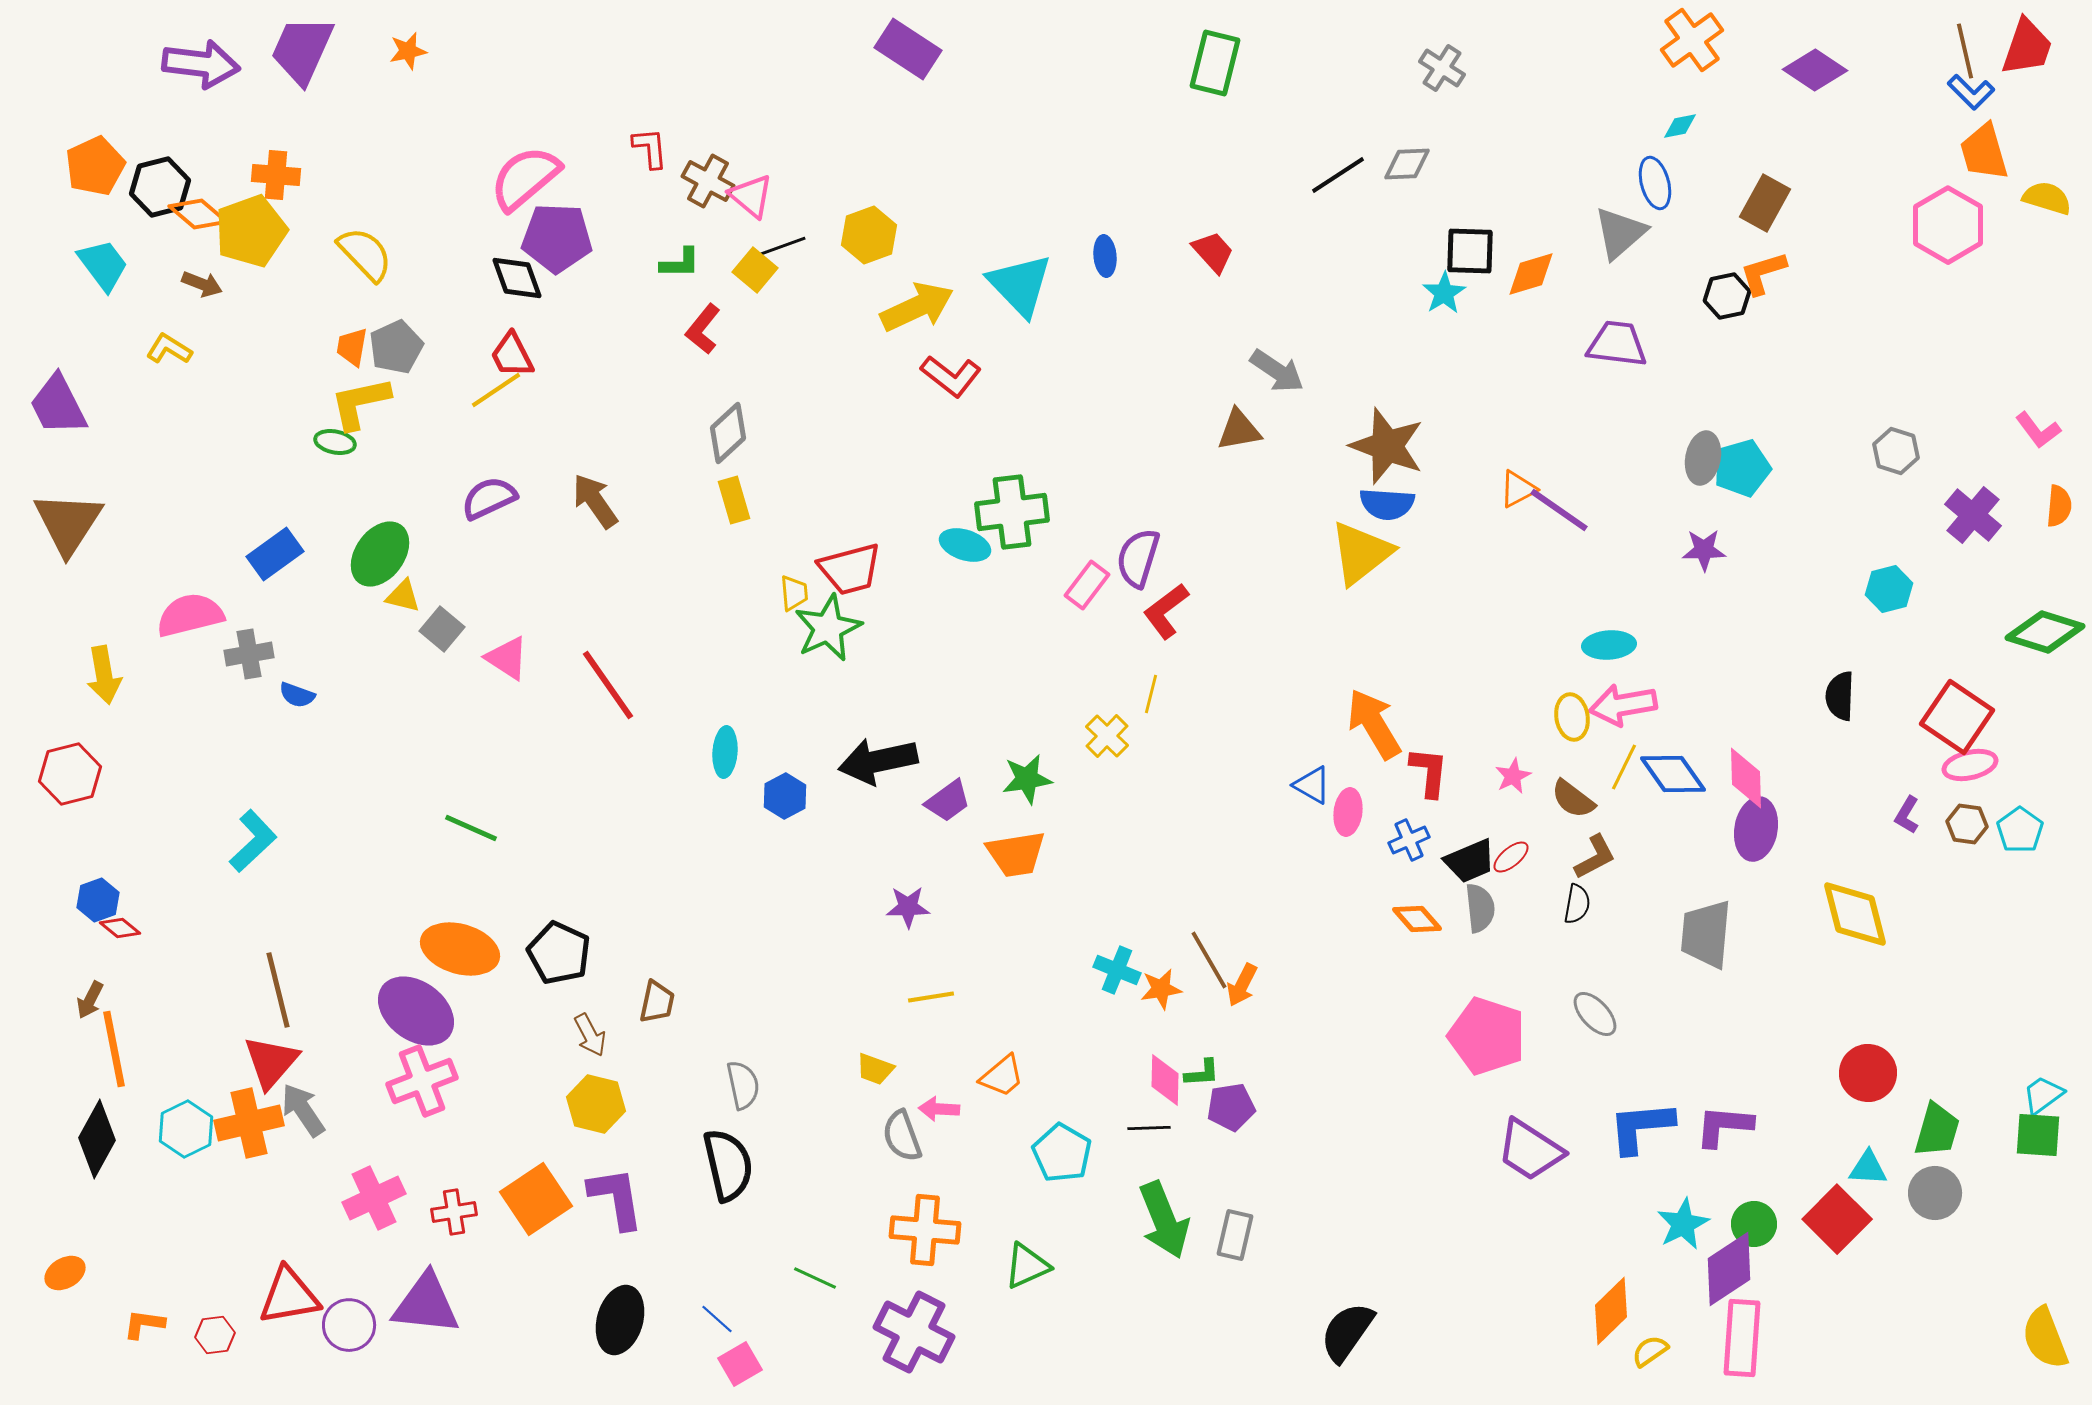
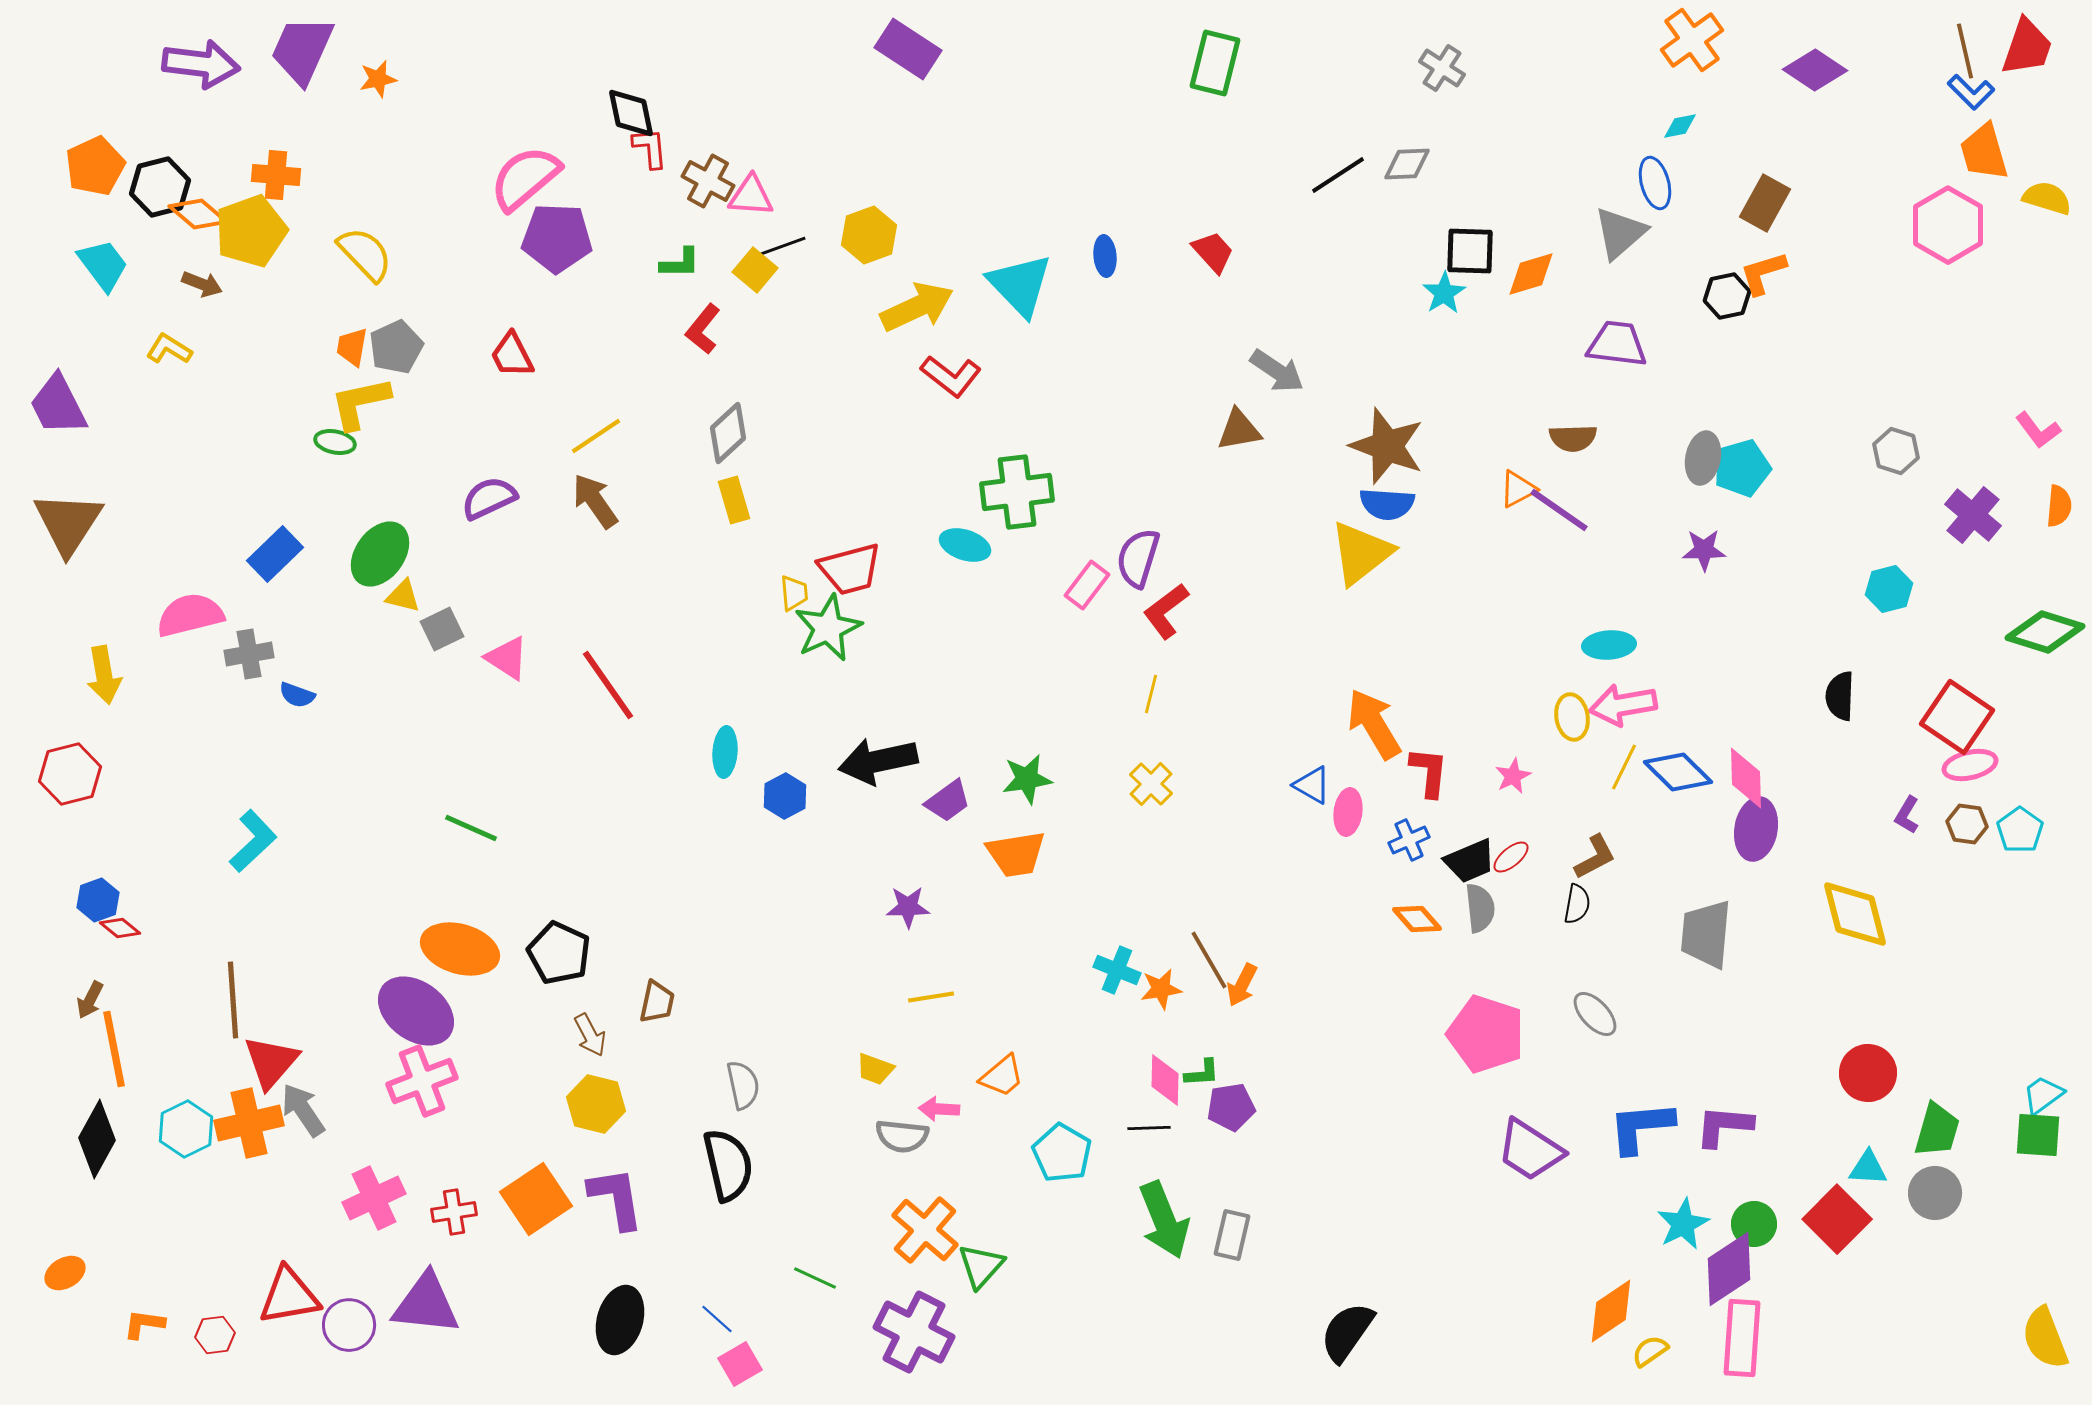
orange star at (408, 51): moved 30 px left, 28 px down
pink triangle at (751, 196): rotated 36 degrees counterclockwise
black diamond at (517, 278): moved 114 px right, 165 px up; rotated 8 degrees clockwise
yellow line at (496, 390): moved 100 px right, 46 px down
green cross at (1012, 512): moved 5 px right, 20 px up
blue rectangle at (275, 554): rotated 8 degrees counterclockwise
gray square at (442, 629): rotated 24 degrees clockwise
yellow cross at (1107, 736): moved 44 px right, 48 px down
blue diamond at (1673, 774): moved 5 px right, 2 px up; rotated 10 degrees counterclockwise
brown semicircle at (1573, 799): moved 361 px up; rotated 39 degrees counterclockwise
brown line at (278, 990): moved 45 px left, 10 px down; rotated 10 degrees clockwise
pink pentagon at (1487, 1036): moved 1 px left, 2 px up
gray semicircle at (902, 1136): rotated 64 degrees counterclockwise
orange cross at (925, 1230): rotated 36 degrees clockwise
gray rectangle at (1235, 1235): moved 3 px left
green triangle at (1027, 1266): moved 46 px left; rotated 24 degrees counterclockwise
orange diamond at (1611, 1311): rotated 10 degrees clockwise
